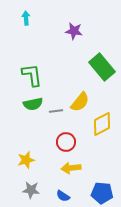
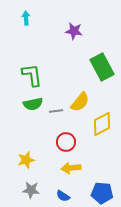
green rectangle: rotated 12 degrees clockwise
